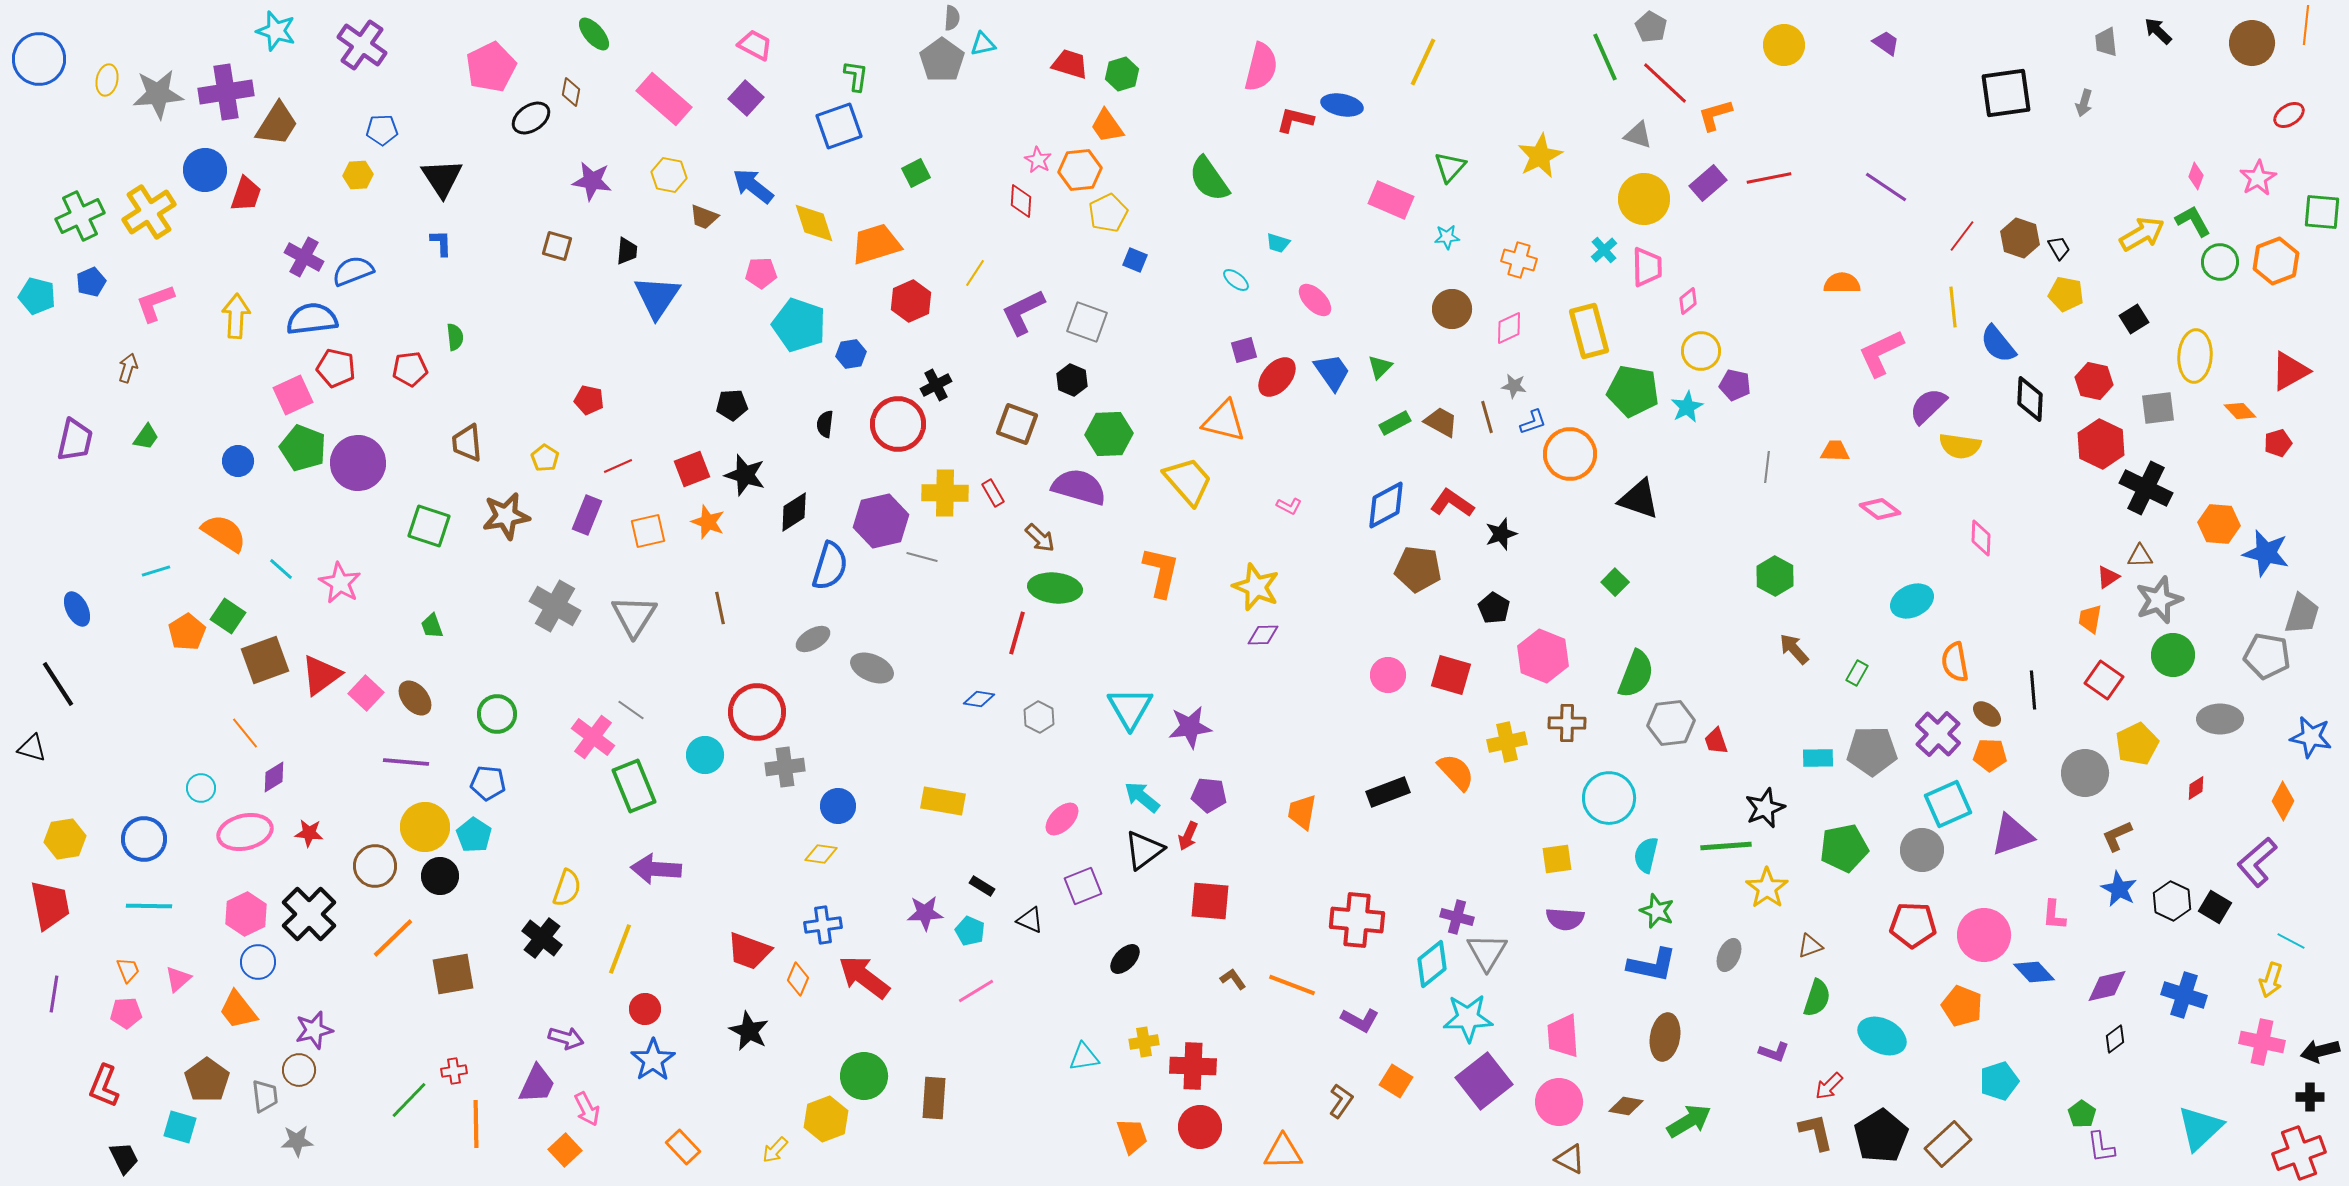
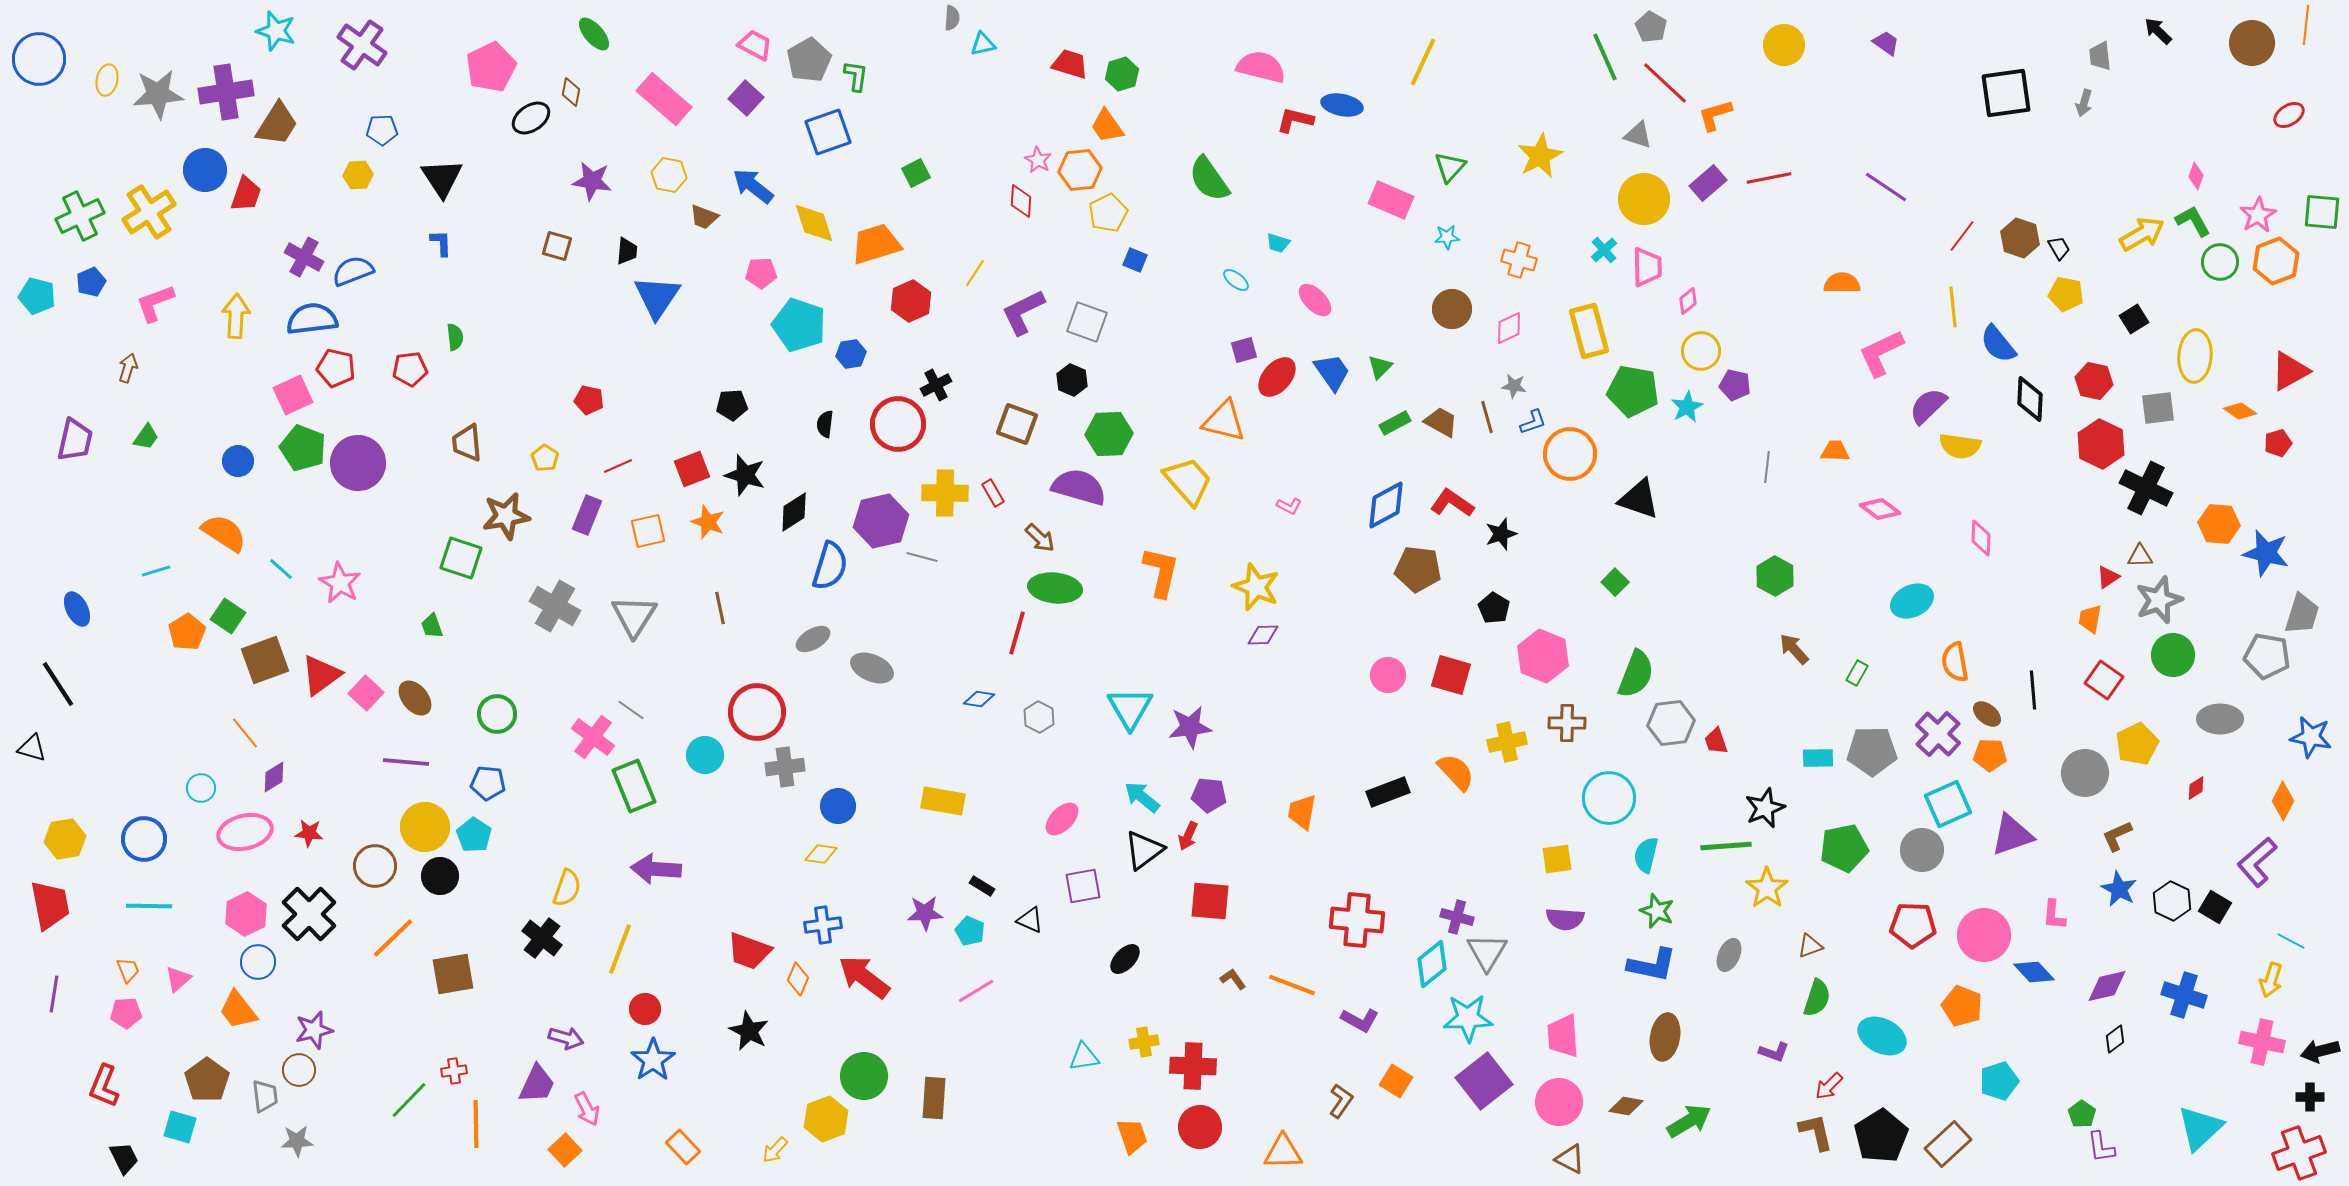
gray trapezoid at (2106, 42): moved 6 px left, 14 px down
gray pentagon at (942, 60): moved 133 px left; rotated 6 degrees clockwise
pink semicircle at (1261, 67): rotated 90 degrees counterclockwise
blue square at (839, 126): moved 11 px left, 6 px down
pink star at (2258, 178): moved 37 px down
orange diamond at (2240, 411): rotated 12 degrees counterclockwise
green square at (429, 526): moved 32 px right, 32 px down
purple square at (1083, 886): rotated 12 degrees clockwise
